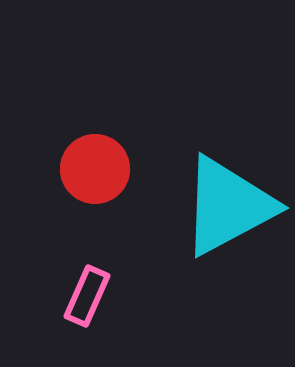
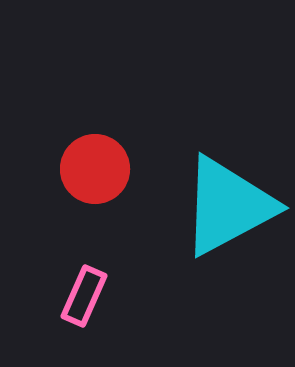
pink rectangle: moved 3 px left
